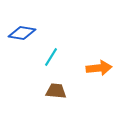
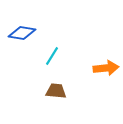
cyan line: moved 1 px right, 1 px up
orange arrow: moved 7 px right
